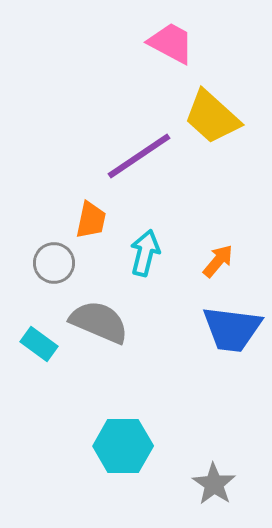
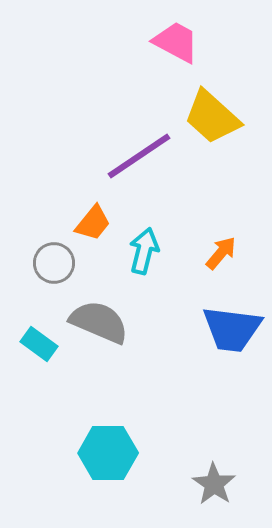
pink trapezoid: moved 5 px right, 1 px up
orange trapezoid: moved 2 px right, 3 px down; rotated 27 degrees clockwise
cyan arrow: moved 1 px left, 2 px up
orange arrow: moved 3 px right, 8 px up
cyan hexagon: moved 15 px left, 7 px down
